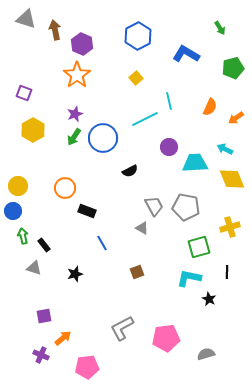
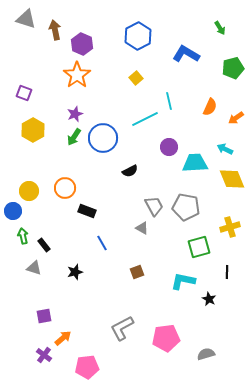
yellow circle at (18, 186): moved 11 px right, 5 px down
black star at (75, 274): moved 2 px up
cyan L-shape at (189, 278): moved 6 px left, 3 px down
purple cross at (41, 355): moved 3 px right; rotated 14 degrees clockwise
